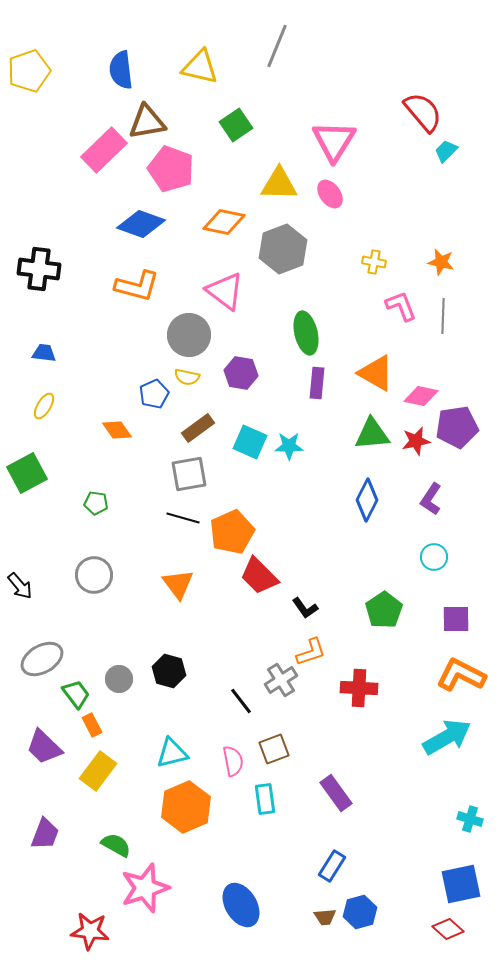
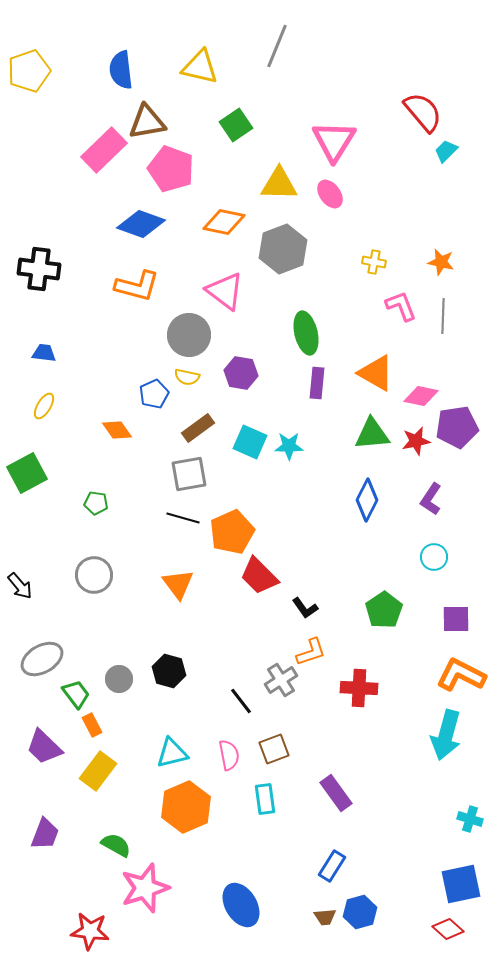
cyan arrow at (447, 737): moved 1 px left, 2 px up; rotated 135 degrees clockwise
pink semicircle at (233, 761): moved 4 px left, 6 px up
